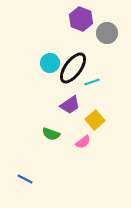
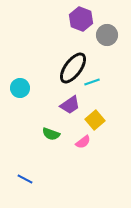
gray circle: moved 2 px down
cyan circle: moved 30 px left, 25 px down
